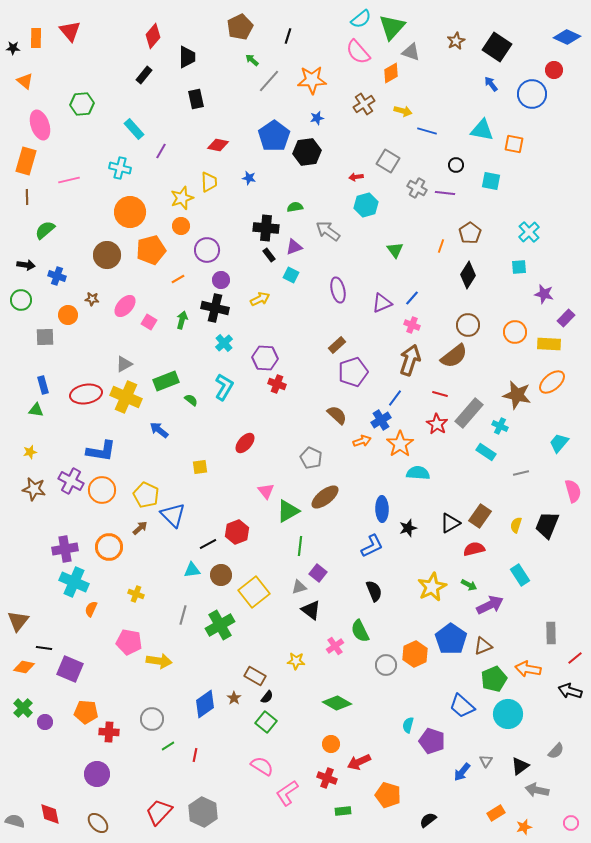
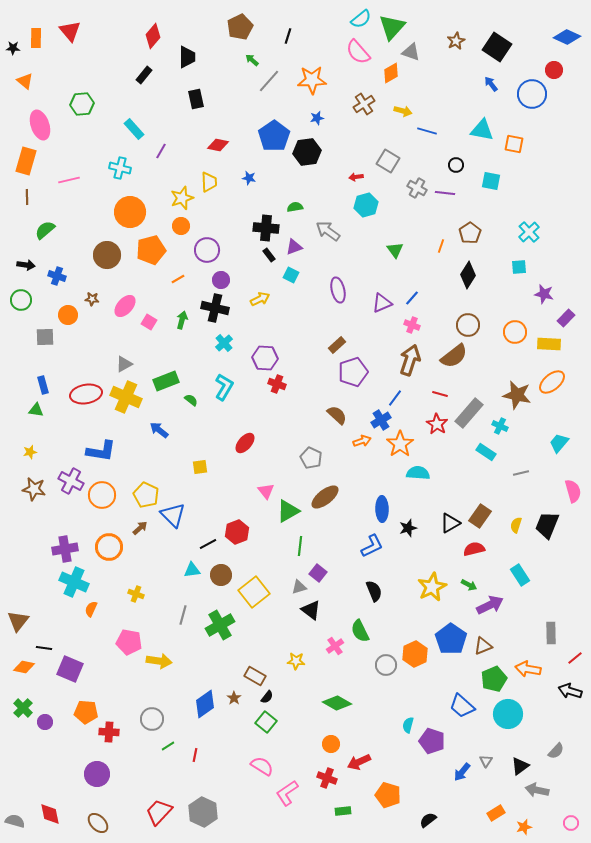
orange circle at (102, 490): moved 5 px down
